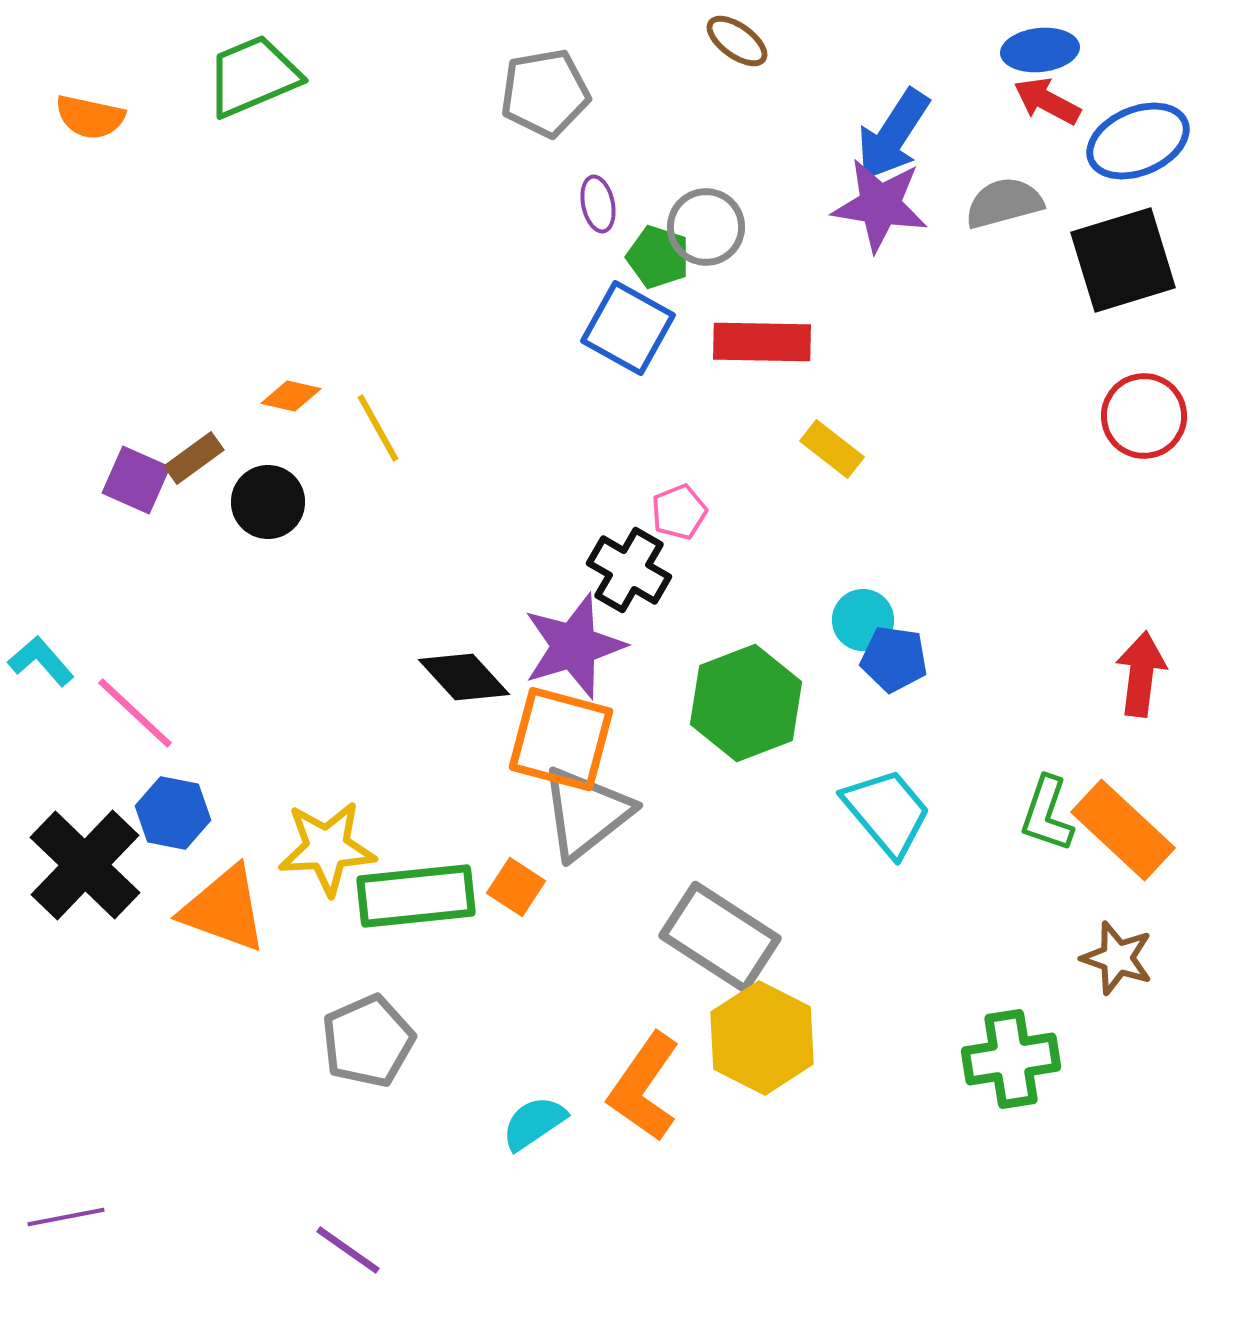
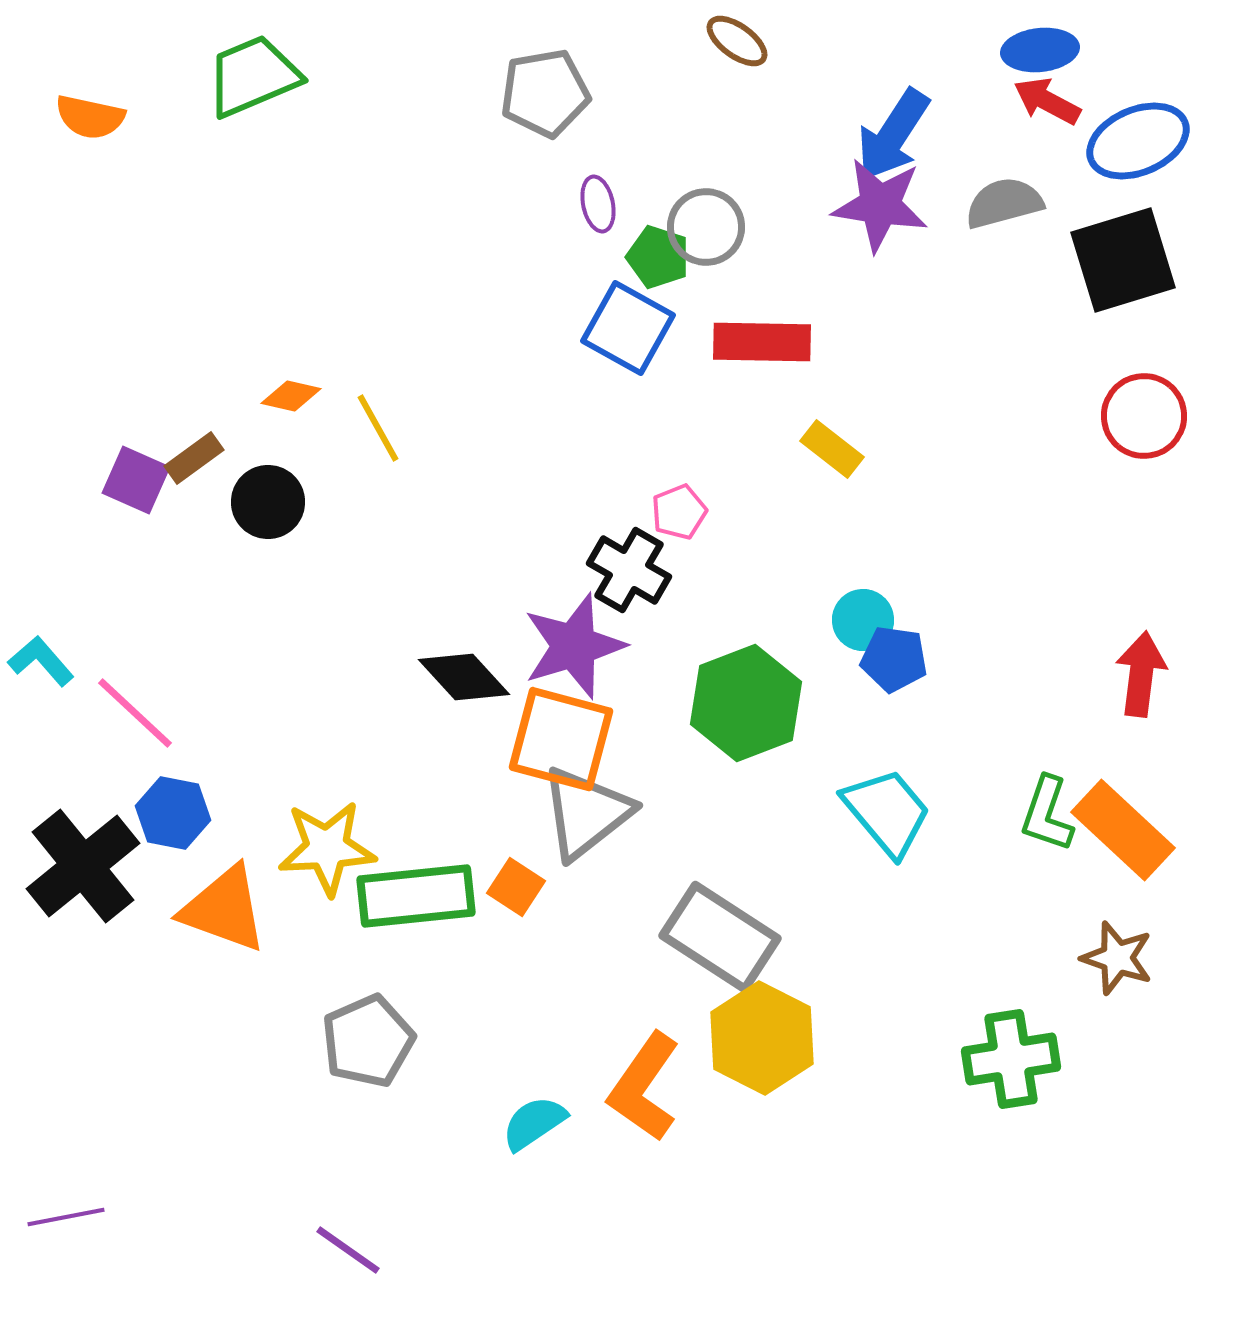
black cross at (85, 865): moved 2 px left, 1 px down; rotated 7 degrees clockwise
